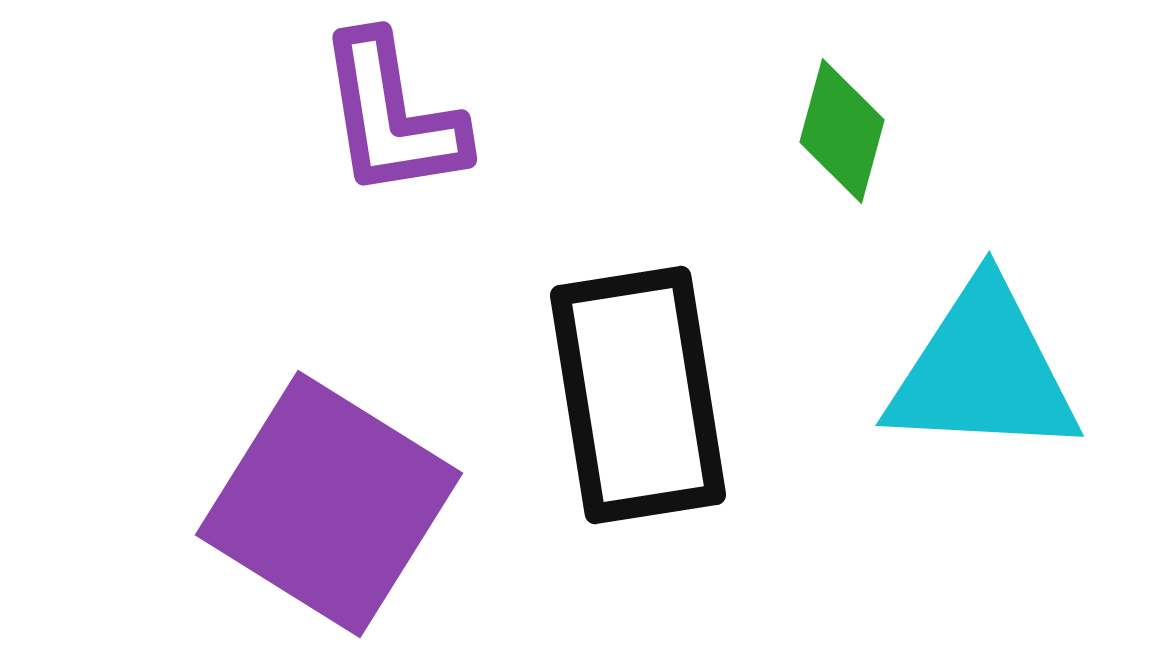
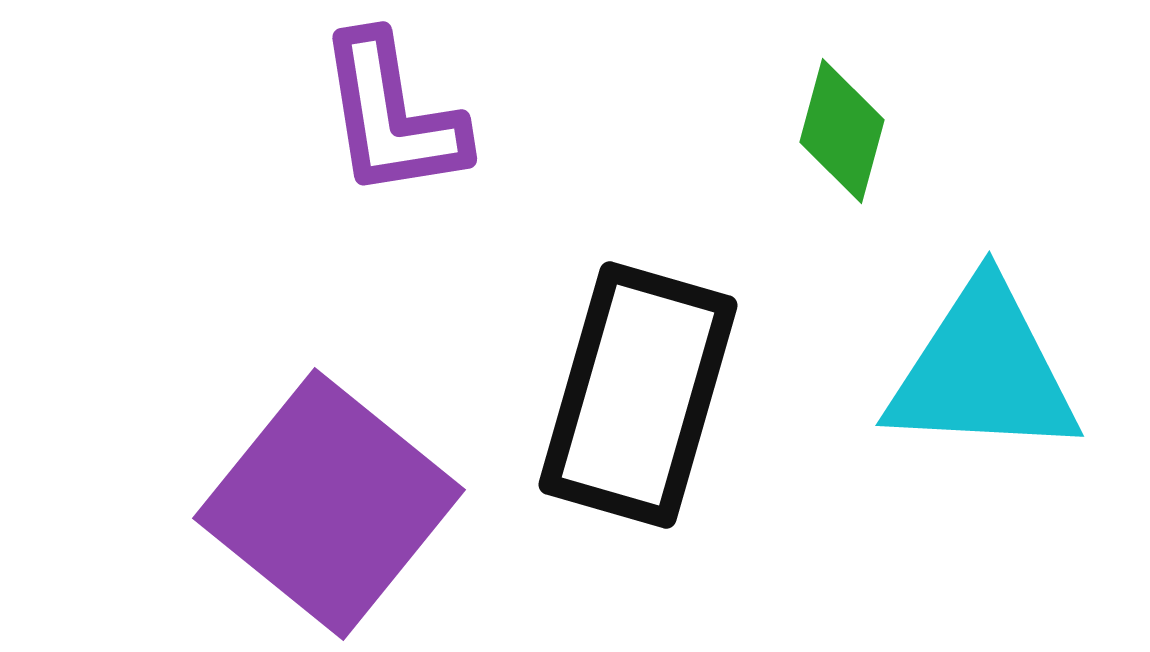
black rectangle: rotated 25 degrees clockwise
purple square: rotated 7 degrees clockwise
